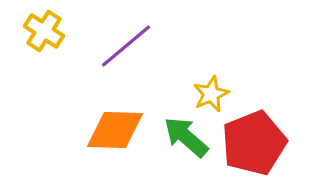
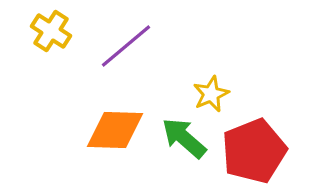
yellow cross: moved 7 px right
green arrow: moved 2 px left, 1 px down
red pentagon: moved 8 px down
